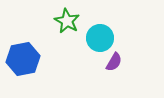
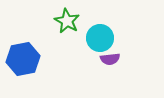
purple semicircle: moved 4 px left, 3 px up; rotated 54 degrees clockwise
